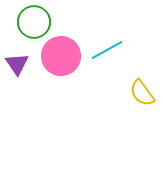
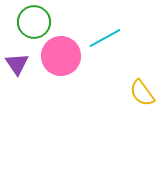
cyan line: moved 2 px left, 12 px up
